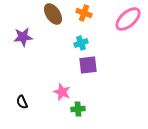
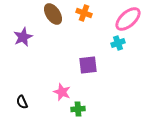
purple star: rotated 18 degrees counterclockwise
cyan cross: moved 37 px right
